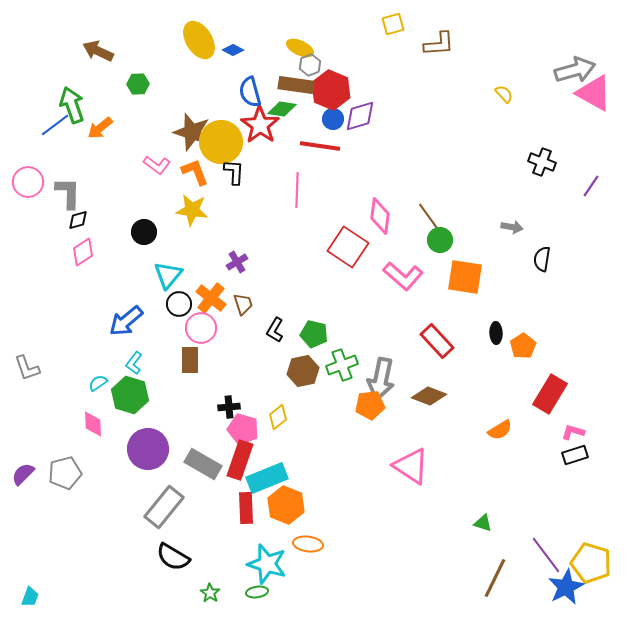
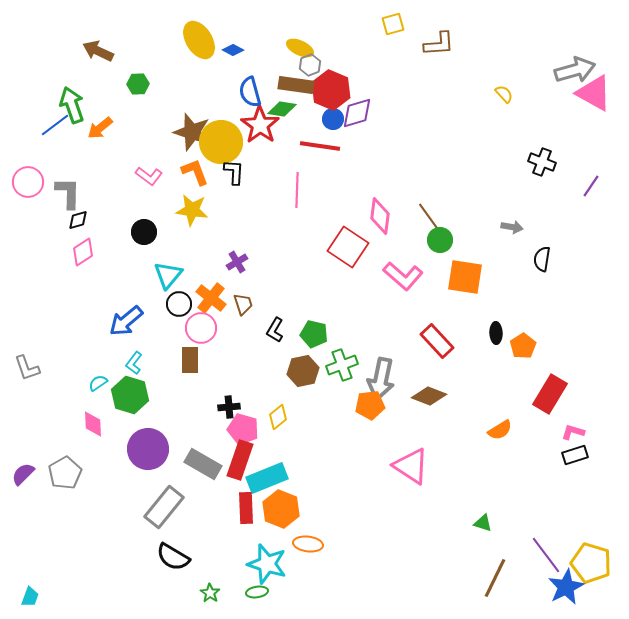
purple diamond at (360, 116): moved 3 px left, 3 px up
pink L-shape at (157, 165): moved 8 px left, 11 px down
gray pentagon at (65, 473): rotated 16 degrees counterclockwise
orange hexagon at (286, 505): moved 5 px left, 4 px down
